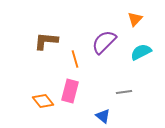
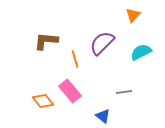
orange triangle: moved 2 px left, 4 px up
purple semicircle: moved 2 px left, 1 px down
pink rectangle: rotated 55 degrees counterclockwise
